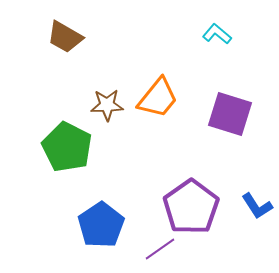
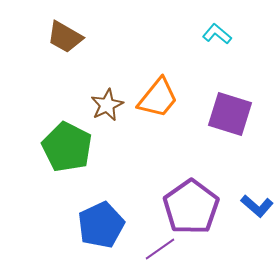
brown star: rotated 24 degrees counterclockwise
blue L-shape: rotated 16 degrees counterclockwise
blue pentagon: rotated 9 degrees clockwise
